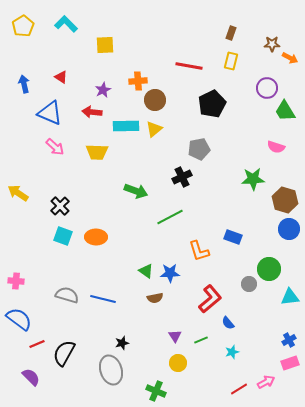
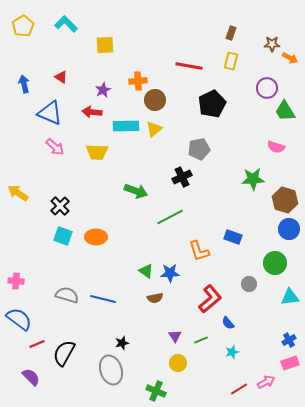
green circle at (269, 269): moved 6 px right, 6 px up
